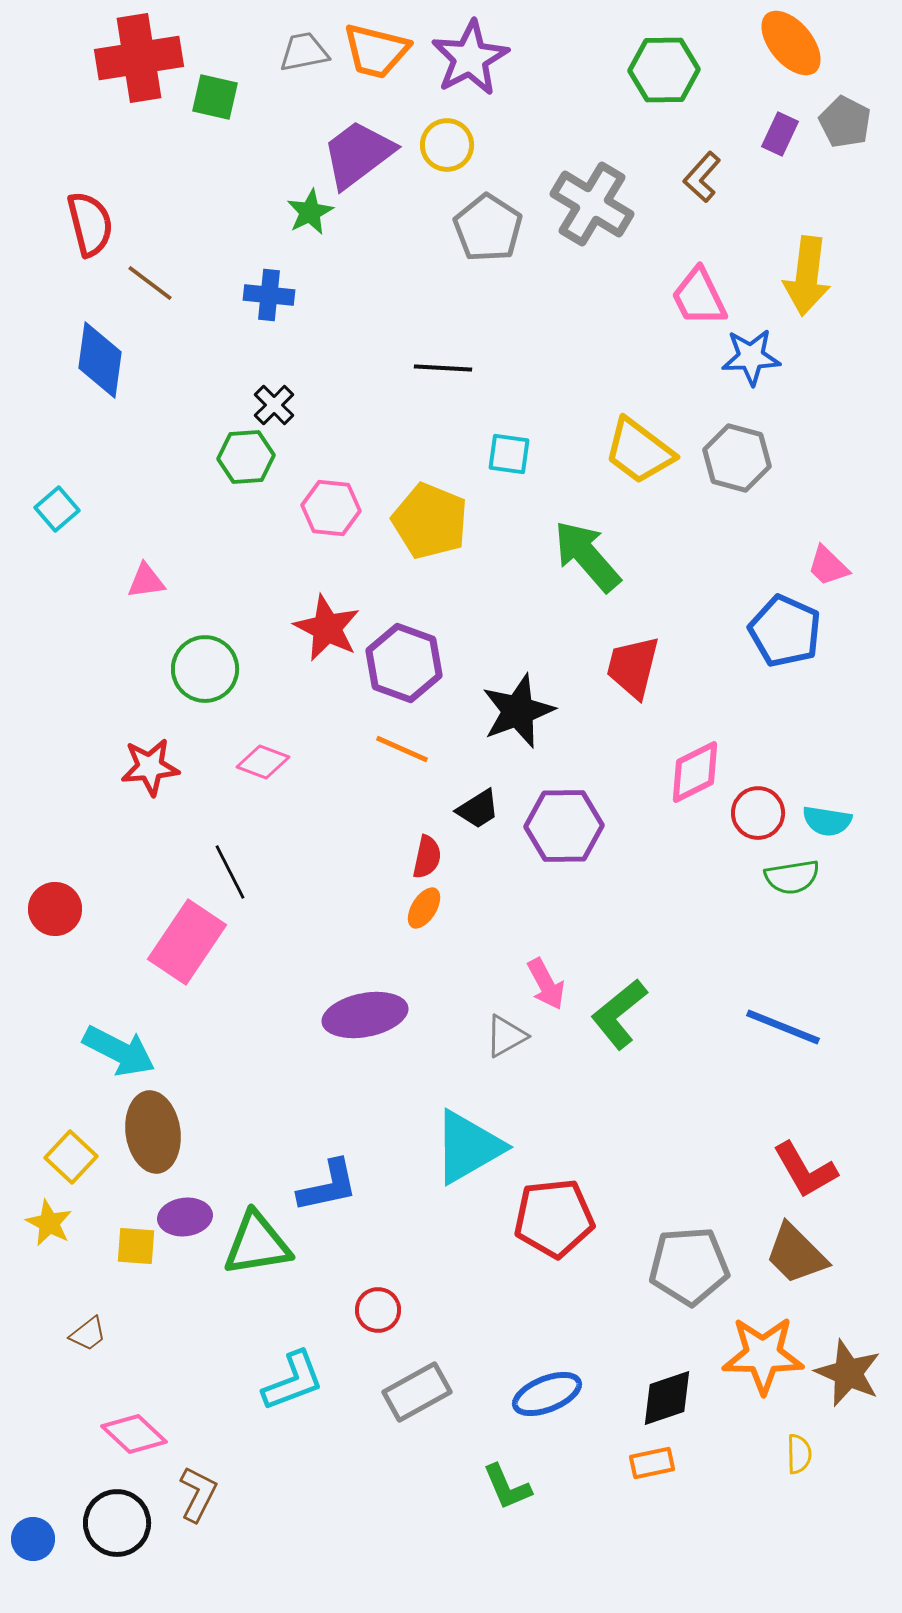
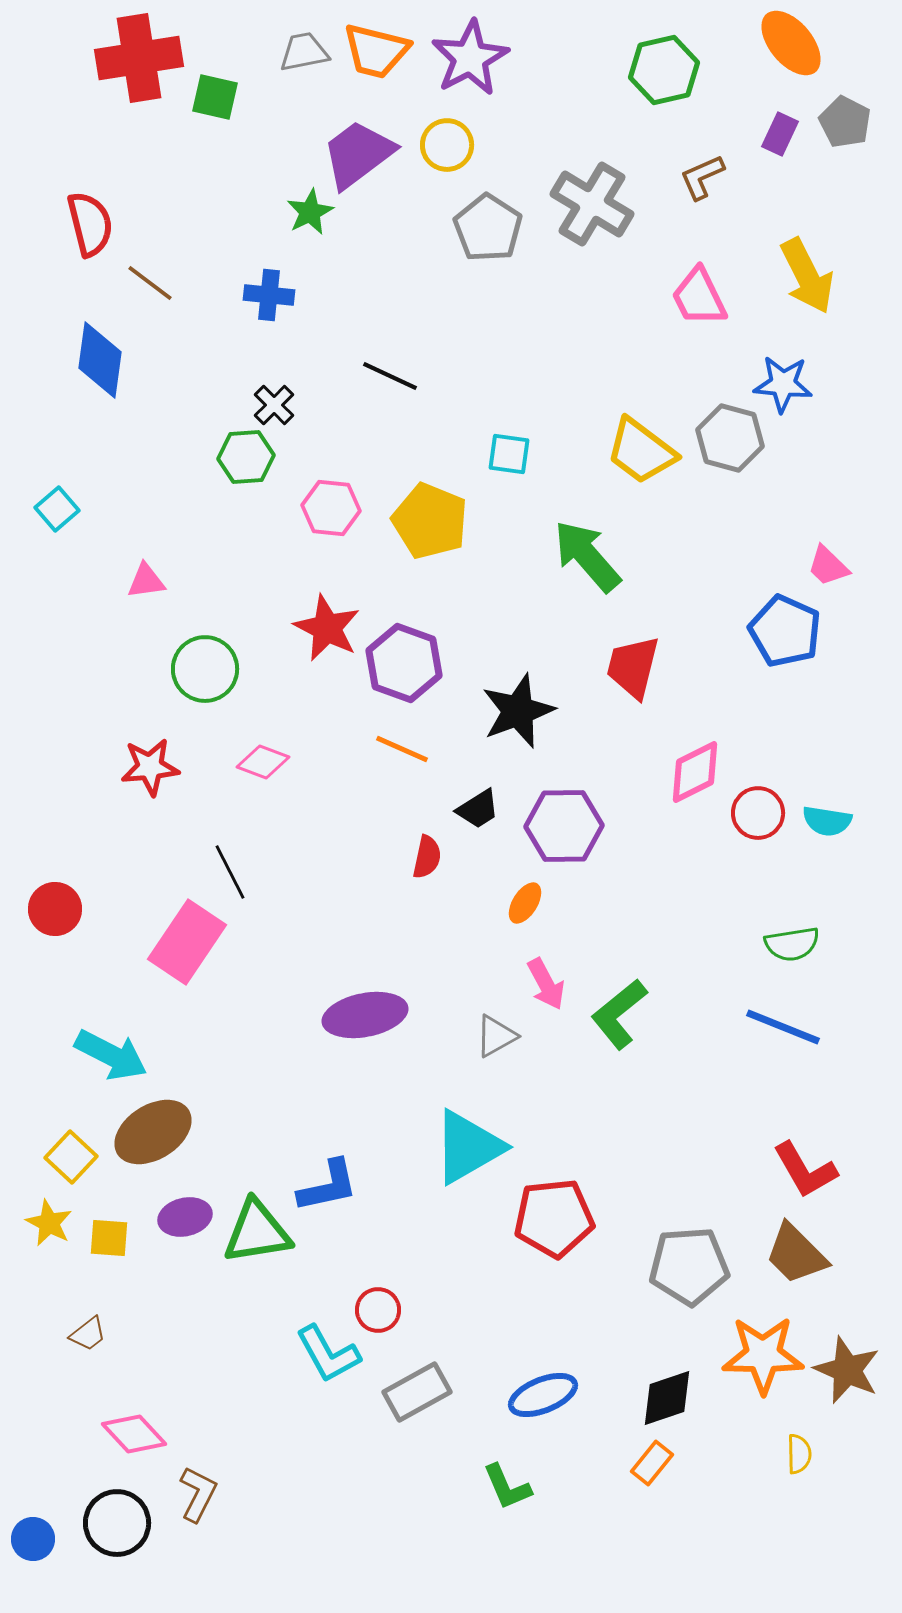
green hexagon at (664, 70): rotated 12 degrees counterclockwise
brown L-shape at (702, 177): rotated 24 degrees clockwise
yellow arrow at (807, 276): rotated 34 degrees counterclockwise
blue star at (751, 357): moved 32 px right, 27 px down; rotated 8 degrees clockwise
black line at (443, 368): moved 53 px left, 8 px down; rotated 22 degrees clockwise
yellow trapezoid at (639, 451): moved 2 px right
gray hexagon at (737, 458): moved 7 px left, 20 px up
green semicircle at (792, 877): moved 67 px down
orange ellipse at (424, 908): moved 101 px right, 5 px up
gray triangle at (506, 1036): moved 10 px left
cyan arrow at (119, 1051): moved 8 px left, 4 px down
brown ellipse at (153, 1132): rotated 66 degrees clockwise
purple ellipse at (185, 1217): rotated 6 degrees counterclockwise
green triangle at (257, 1244): moved 12 px up
yellow square at (136, 1246): moved 27 px left, 8 px up
brown star at (848, 1373): moved 1 px left, 3 px up
cyan L-shape at (293, 1381): moved 35 px right, 27 px up; rotated 82 degrees clockwise
blue ellipse at (547, 1394): moved 4 px left, 1 px down
pink diamond at (134, 1434): rotated 4 degrees clockwise
orange rectangle at (652, 1463): rotated 39 degrees counterclockwise
